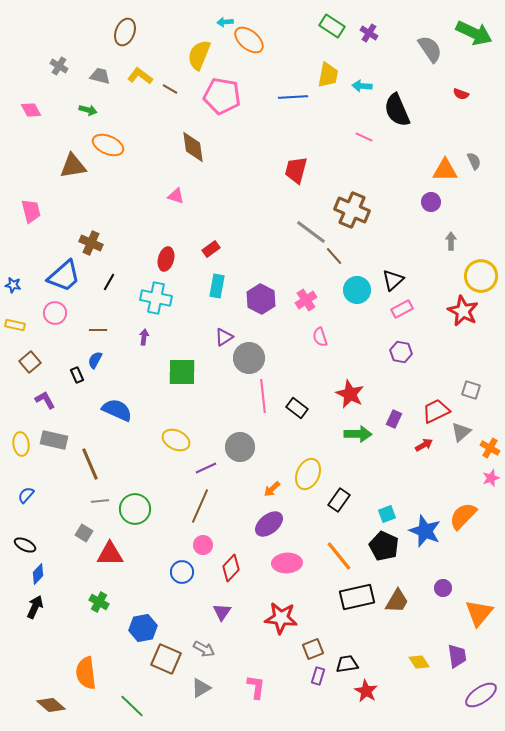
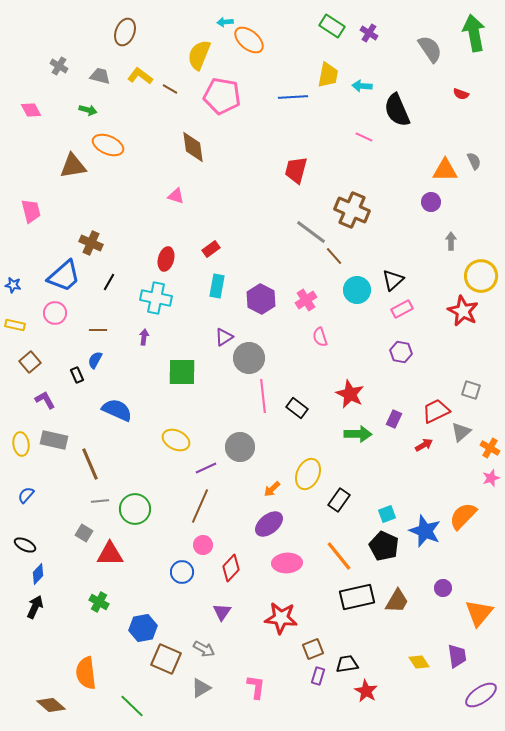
green arrow at (474, 33): rotated 126 degrees counterclockwise
